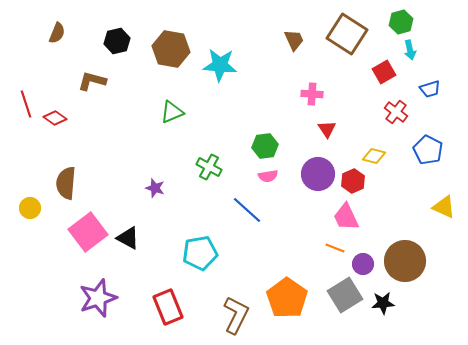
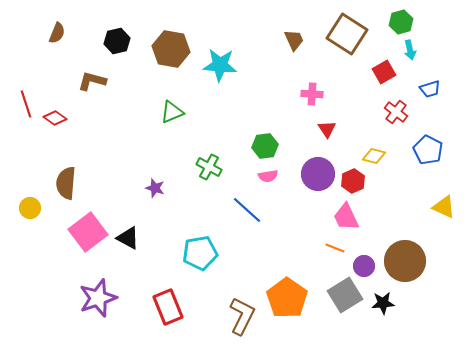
purple circle at (363, 264): moved 1 px right, 2 px down
brown L-shape at (236, 315): moved 6 px right, 1 px down
